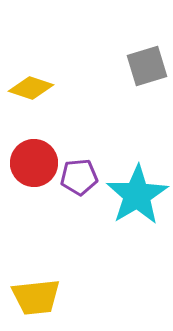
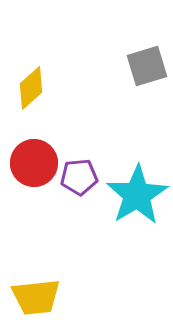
yellow diamond: rotated 60 degrees counterclockwise
